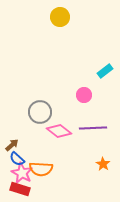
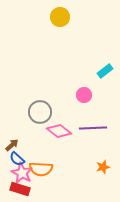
orange star: moved 3 px down; rotated 24 degrees clockwise
